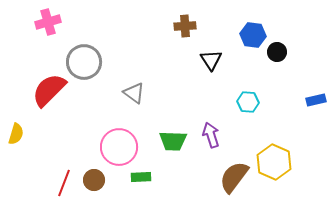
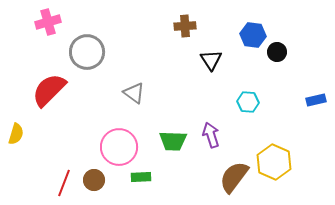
gray circle: moved 3 px right, 10 px up
